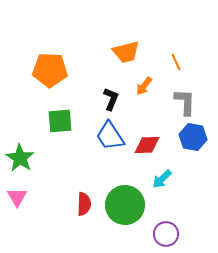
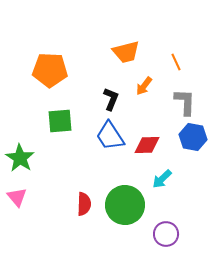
pink triangle: rotated 10 degrees counterclockwise
